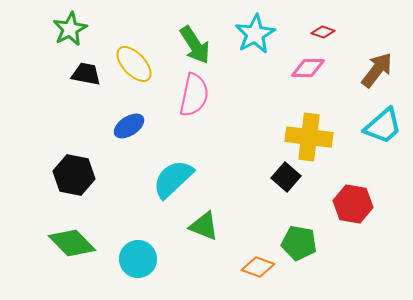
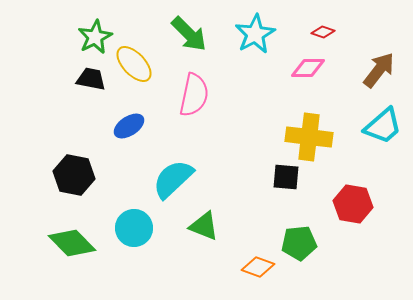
green star: moved 25 px right, 8 px down
green arrow: moved 6 px left, 11 px up; rotated 12 degrees counterclockwise
brown arrow: moved 2 px right
black trapezoid: moved 5 px right, 5 px down
black square: rotated 36 degrees counterclockwise
green pentagon: rotated 16 degrees counterclockwise
cyan circle: moved 4 px left, 31 px up
